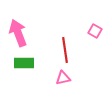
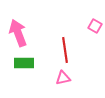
pink square: moved 5 px up
